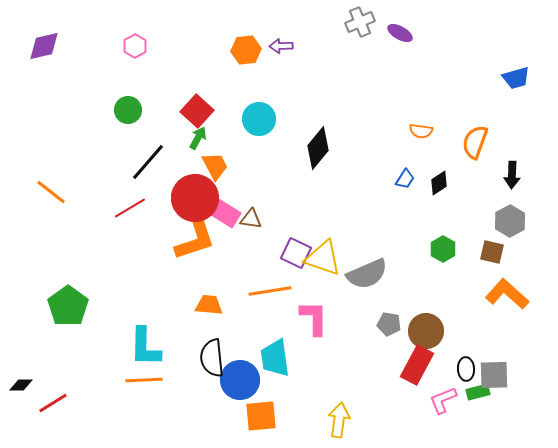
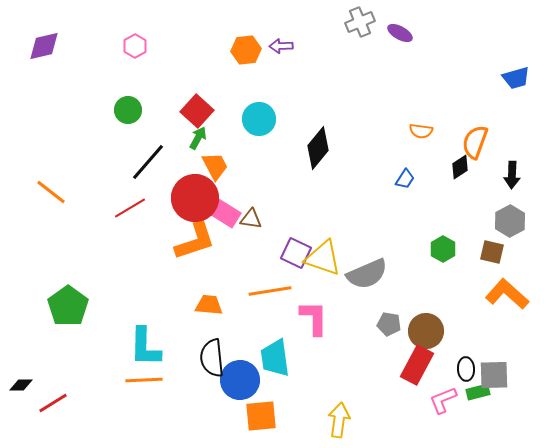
black diamond at (439, 183): moved 21 px right, 16 px up
